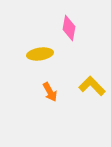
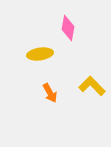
pink diamond: moved 1 px left
orange arrow: moved 1 px down
